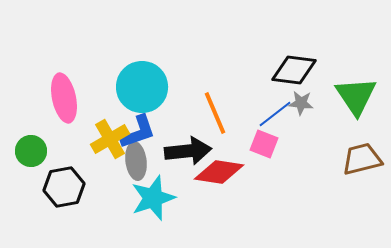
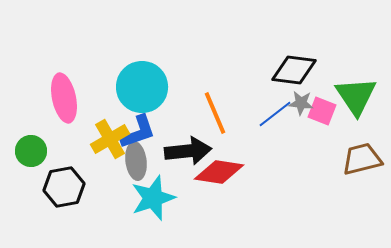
pink square: moved 58 px right, 33 px up
